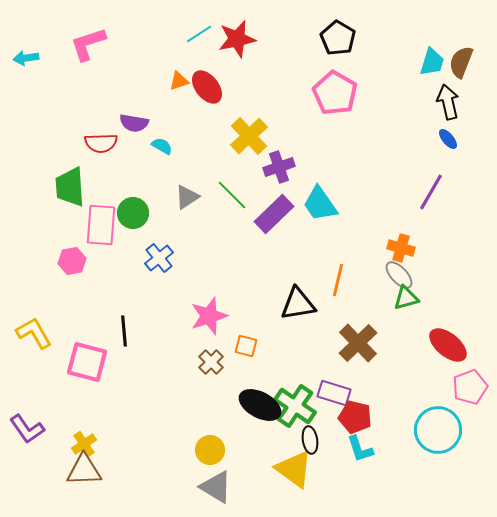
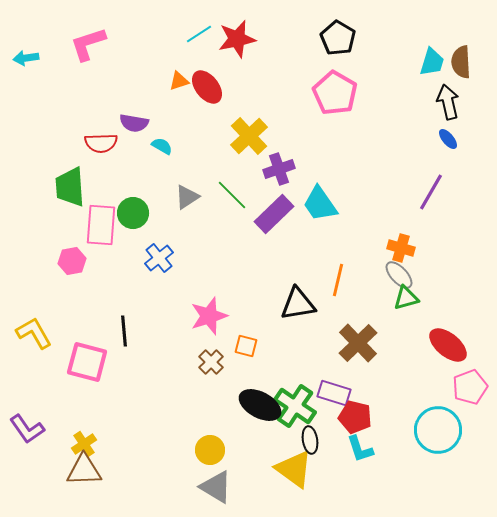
brown semicircle at (461, 62): rotated 24 degrees counterclockwise
purple cross at (279, 167): moved 2 px down
